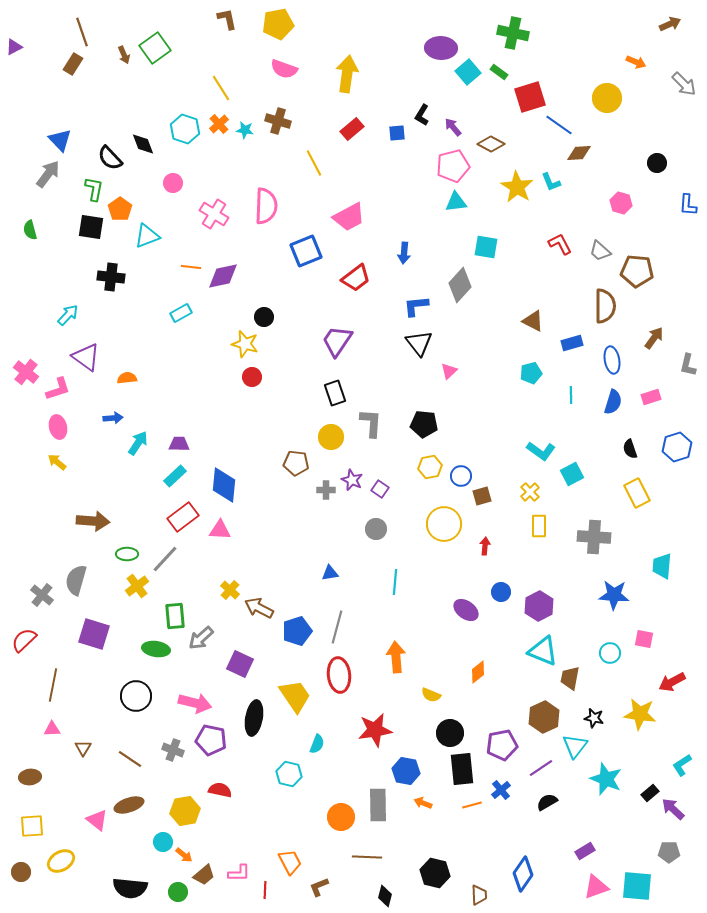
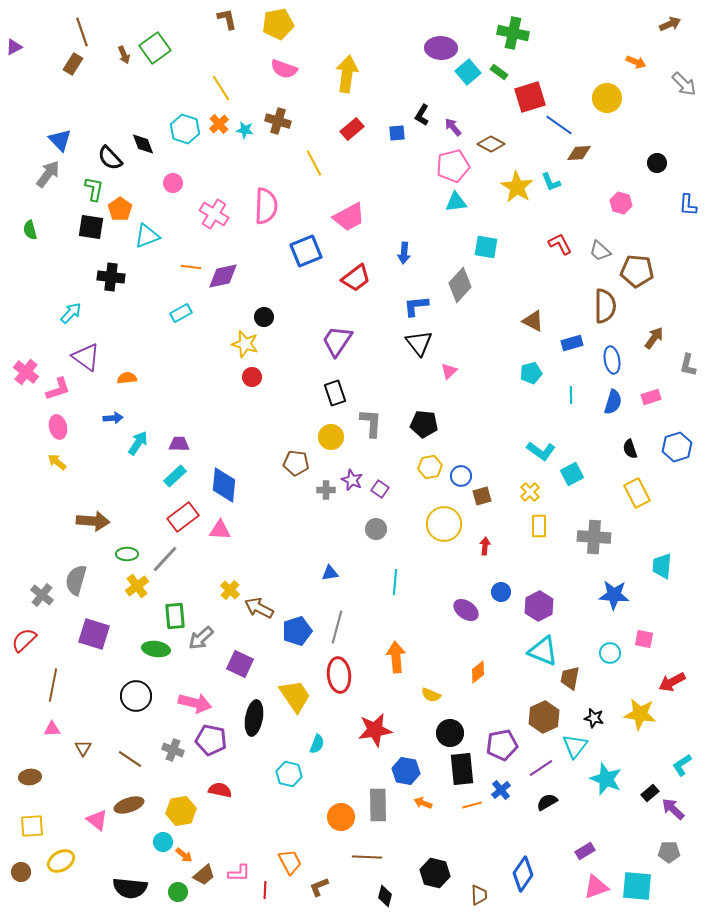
cyan arrow at (68, 315): moved 3 px right, 2 px up
yellow hexagon at (185, 811): moved 4 px left
